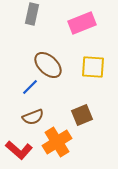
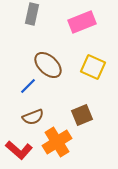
pink rectangle: moved 1 px up
yellow square: rotated 20 degrees clockwise
blue line: moved 2 px left, 1 px up
